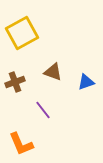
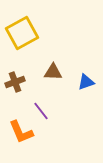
brown triangle: rotated 18 degrees counterclockwise
purple line: moved 2 px left, 1 px down
orange L-shape: moved 12 px up
